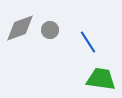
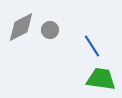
gray diamond: moved 1 px right, 1 px up; rotated 8 degrees counterclockwise
blue line: moved 4 px right, 4 px down
